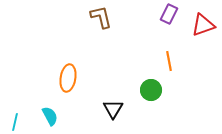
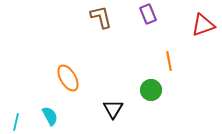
purple rectangle: moved 21 px left; rotated 48 degrees counterclockwise
orange ellipse: rotated 40 degrees counterclockwise
cyan line: moved 1 px right
